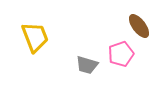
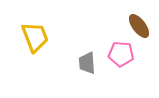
pink pentagon: rotated 25 degrees clockwise
gray trapezoid: moved 2 px up; rotated 70 degrees clockwise
